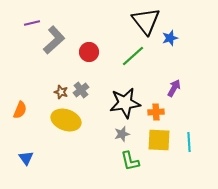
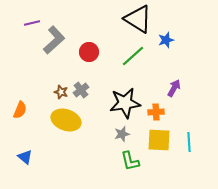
black triangle: moved 8 px left, 2 px up; rotated 20 degrees counterclockwise
blue star: moved 4 px left, 2 px down
blue triangle: moved 1 px left, 1 px up; rotated 14 degrees counterclockwise
